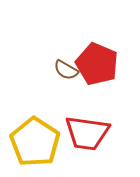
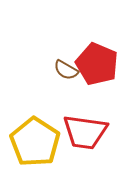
red trapezoid: moved 2 px left, 1 px up
